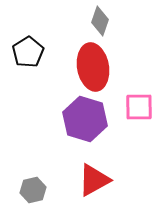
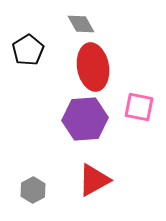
gray diamond: moved 19 px left, 3 px down; rotated 48 degrees counterclockwise
black pentagon: moved 2 px up
pink square: rotated 12 degrees clockwise
purple hexagon: rotated 21 degrees counterclockwise
gray hexagon: rotated 15 degrees counterclockwise
